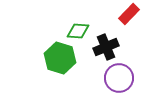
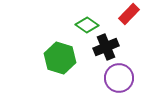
green diamond: moved 9 px right, 6 px up; rotated 30 degrees clockwise
